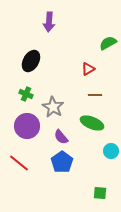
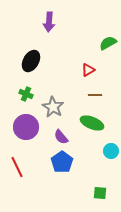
red triangle: moved 1 px down
purple circle: moved 1 px left, 1 px down
red line: moved 2 px left, 4 px down; rotated 25 degrees clockwise
